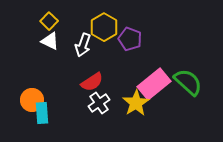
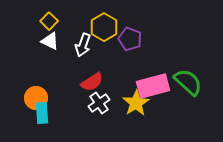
pink rectangle: moved 1 px left, 2 px down; rotated 24 degrees clockwise
orange circle: moved 4 px right, 2 px up
